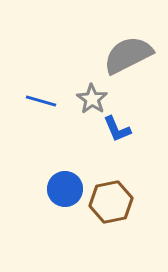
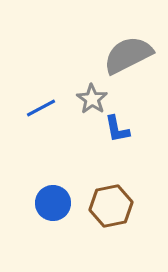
blue line: moved 7 px down; rotated 44 degrees counterclockwise
blue L-shape: rotated 12 degrees clockwise
blue circle: moved 12 px left, 14 px down
brown hexagon: moved 4 px down
